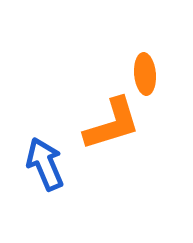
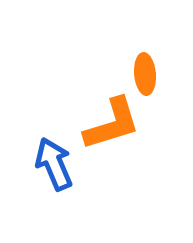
blue arrow: moved 9 px right
